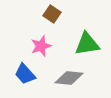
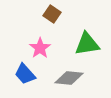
pink star: moved 1 px left, 2 px down; rotated 15 degrees counterclockwise
